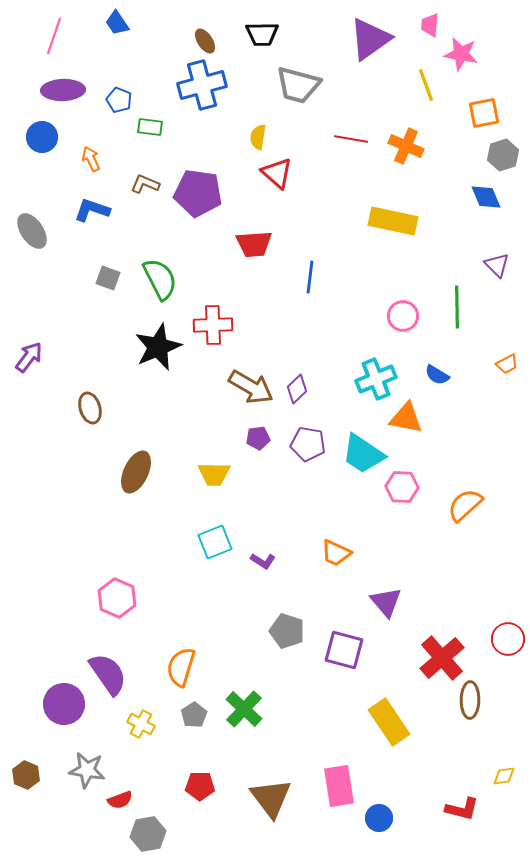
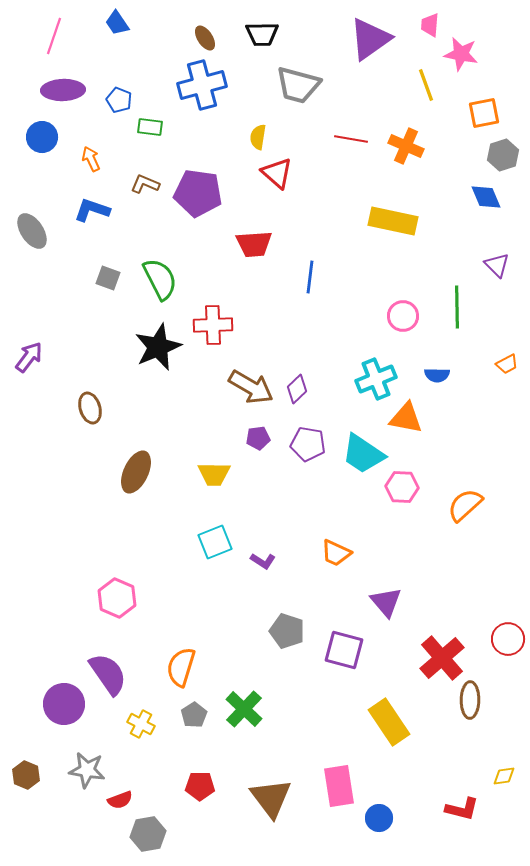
brown ellipse at (205, 41): moved 3 px up
blue semicircle at (437, 375): rotated 30 degrees counterclockwise
